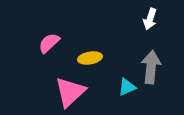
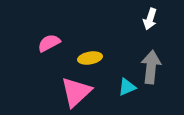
pink semicircle: rotated 15 degrees clockwise
pink triangle: moved 6 px right
